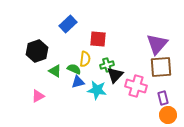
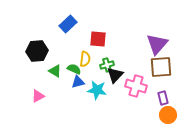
black hexagon: rotated 15 degrees clockwise
